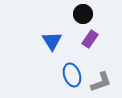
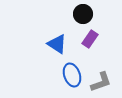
blue triangle: moved 5 px right, 3 px down; rotated 25 degrees counterclockwise
